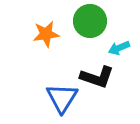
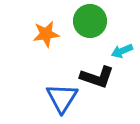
cyan arrow: moved 3 px right, 3 px down
